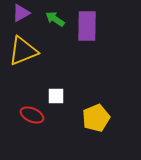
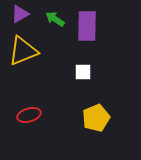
purple triangle: moved 1 px left, 1 px down
white square: moved 27 px right, 24 px up
red ellipse: moved 3 px left; rotated 40 degrees counterclockwise
